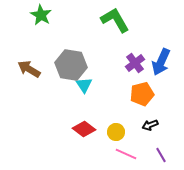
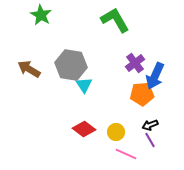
blue arrow: moved 6 px left, 14 px down
orange pentagon: rotated 10 degrees clockwise
purple line: moved 11 px left, 15 px up
